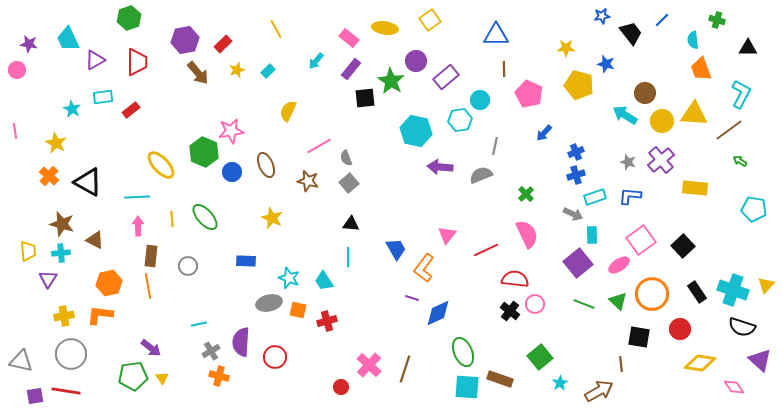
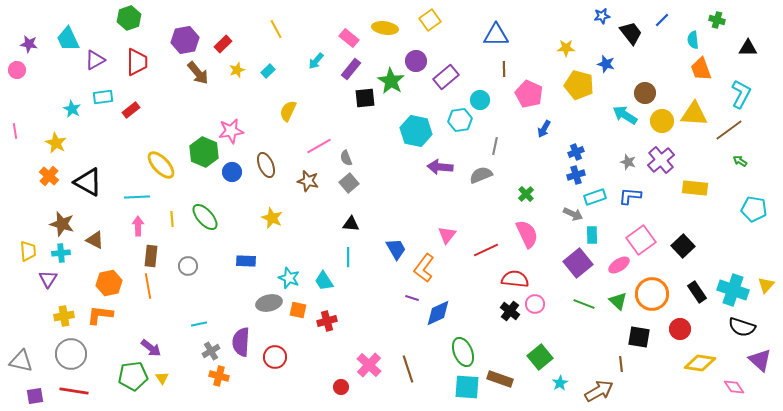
blue arrow at (544, 133): moved 4 px up; rotated 12 degrees counterclockwise
brown line at (405, 369): moved 3 px right; rotated 36 degrees counterclockwise
red line at (66, 391): moved 8 px right
